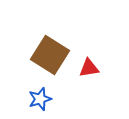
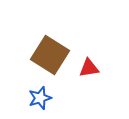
blue star: moved 1 px up
